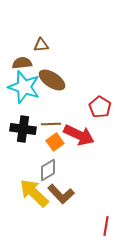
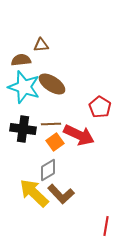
brown semicircle: moved 1 px left, 3 px up
brown ellipse: moved 4 px down
